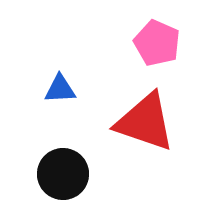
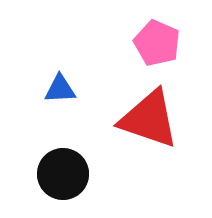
red triangle: moved 4 px right, 3 px up
